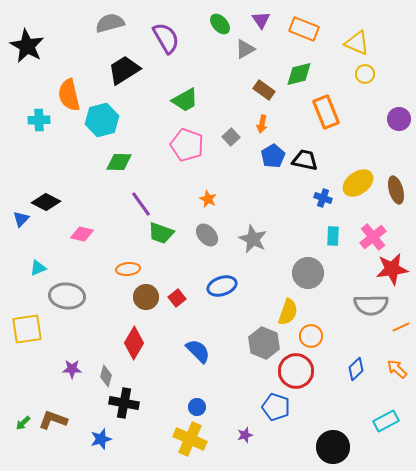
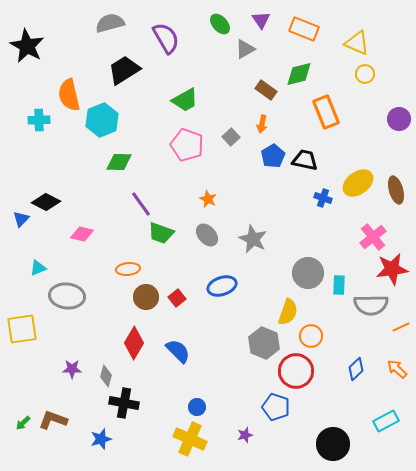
brown rectangle at (264, 90): moved 2 px right
cyan hexagon at (102, 120): rotated 8 degrees counterclockwise
cyan rectangle at (333, 236): moved 6 px right, 49 px down
yellow square at (27, 329): moved 5 px left
blue semicircle at (198, 351): moved 20 px left
black circle at (333, 447): moved 3 px up
